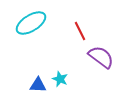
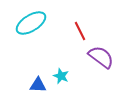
cyan star: moved 1 px right, 3 px up
